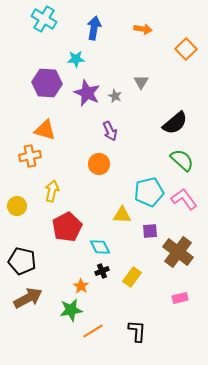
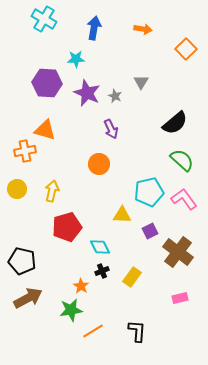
purple arrow: moved 1 px right, 2 px up
orange cross: moved 5 px left, 5 px up
yellow circle: moved 17 px up
red pentagon: rotated 12 degrees clockwise
purple square: rotated 21 degrees counterclockwise
